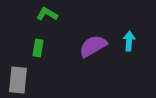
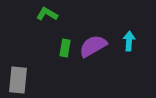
green rectangle: moved 27 px right
